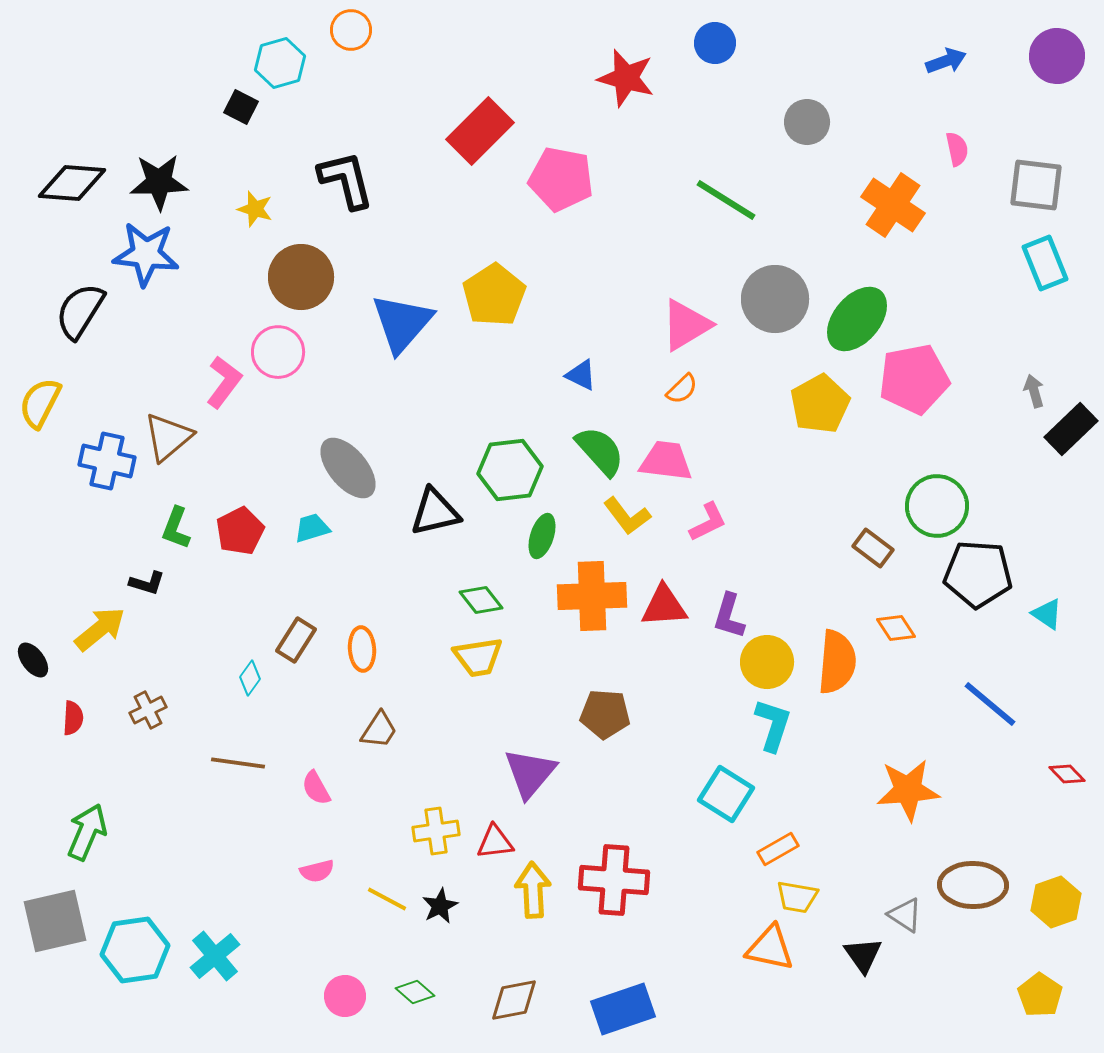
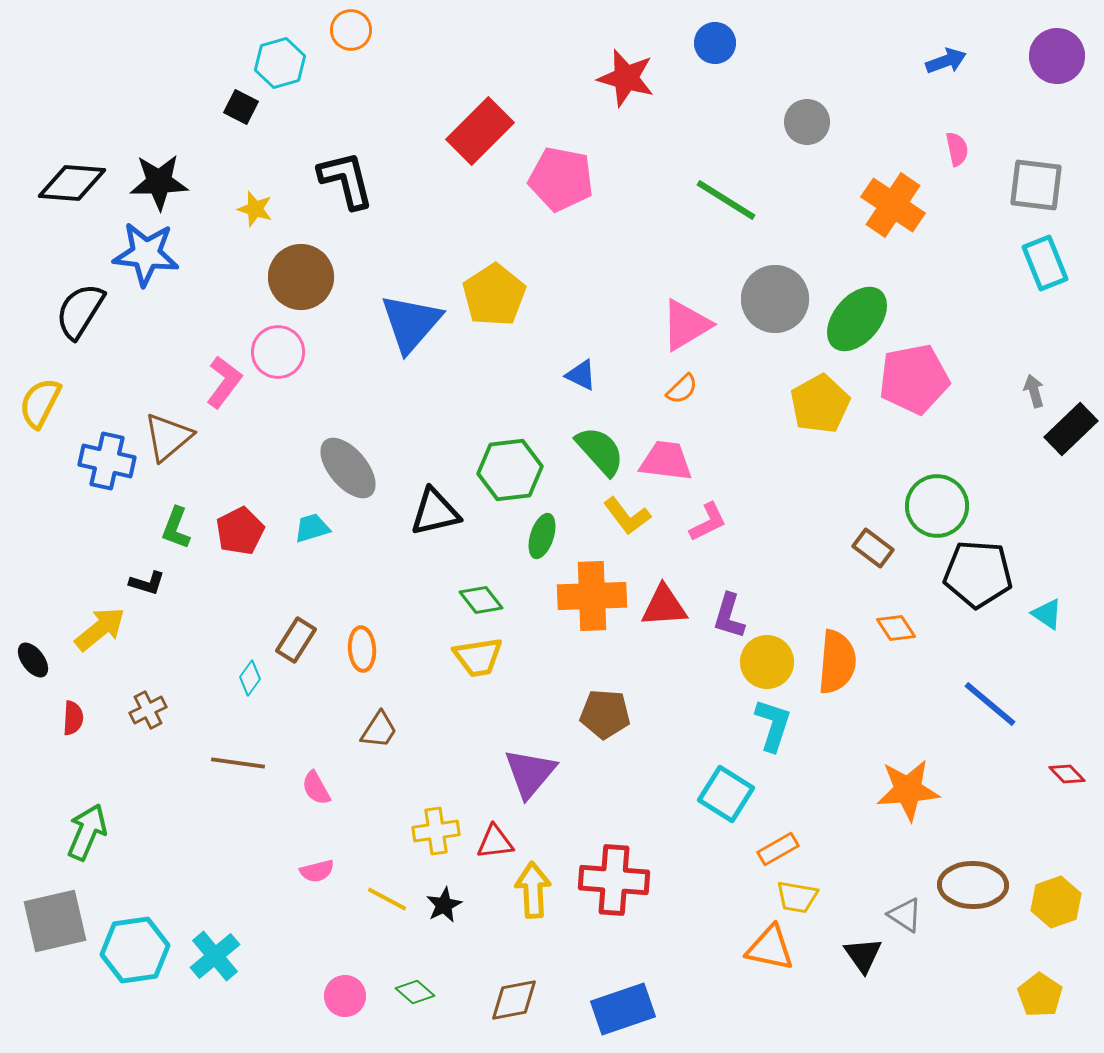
blue triangle at (402, 323): moved 9 px right
black star at (440, 906): moved 4 px right, 1 px up
